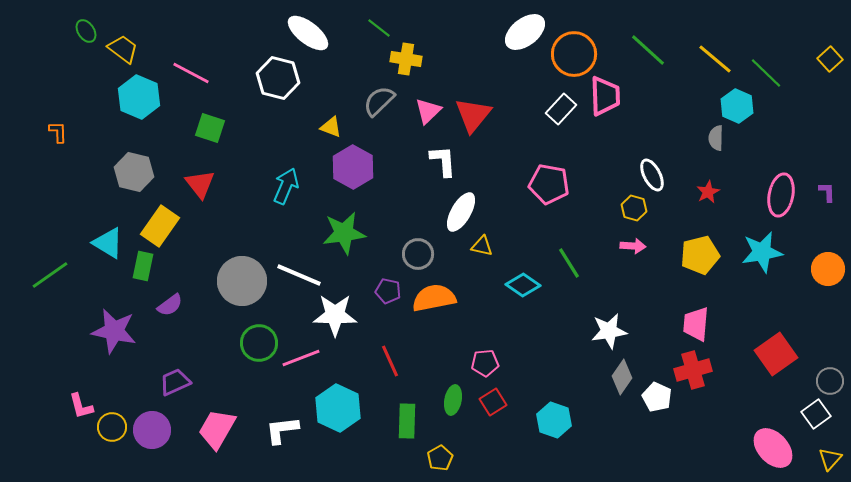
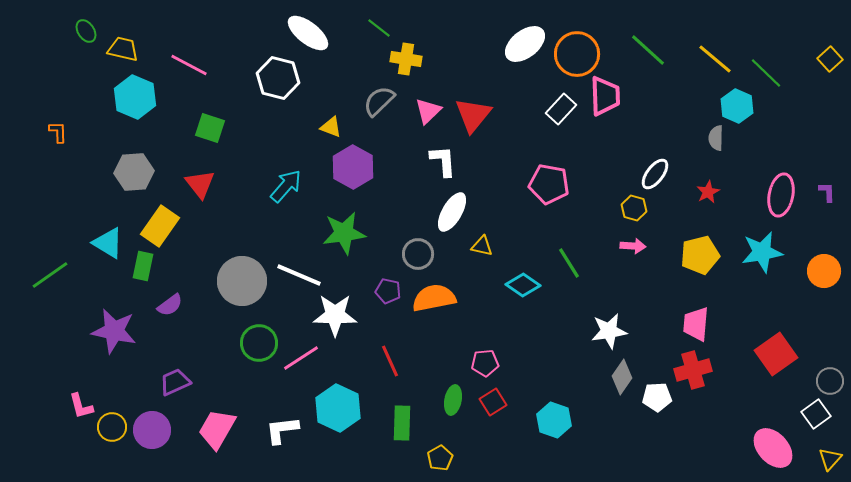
white ellipse at (525, 32): moved 12 px down
yellow trapezoid at (123, 49): rotated 24 degrees counterclockwise
orange circle at (574, 54): moved 3 px right
pink line at (191, 73): moved 2 px left, 8 px up
cyan hexagon at (139, 97): moved 4 px left
gray hexagon at (134, 172): rotated 18 degrees counterclockwise
white ellipse at (652, 175): moved 3 px right, 1 px up; rotated 64 degrees clockwise
cyan arrow at (286, 186): rotated 18 degrees clockwise
white ellipse at (461, 212): moved 9 px left
orange circle at (828, 269): moved 4 px left, 2 px down
pink line at (301, 358): rotated 12 degrees counterclockwise
white pentagon at (657, 397): rotated 28 degrees counterclockwise
green rectangle at (407, 421): moved 5 px left, 2 px down
